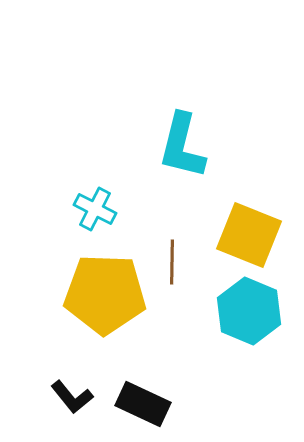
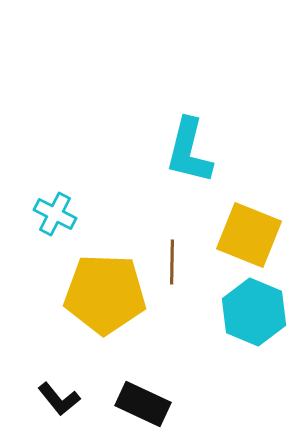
cyan L-shape: moved 7 px right, 5 px down
cyan cross: moved 40 px left, 5 px down
cyan hexagon: moved 5 px right, 1 px down
black L-shape: moved 13 px left, 2 px down
